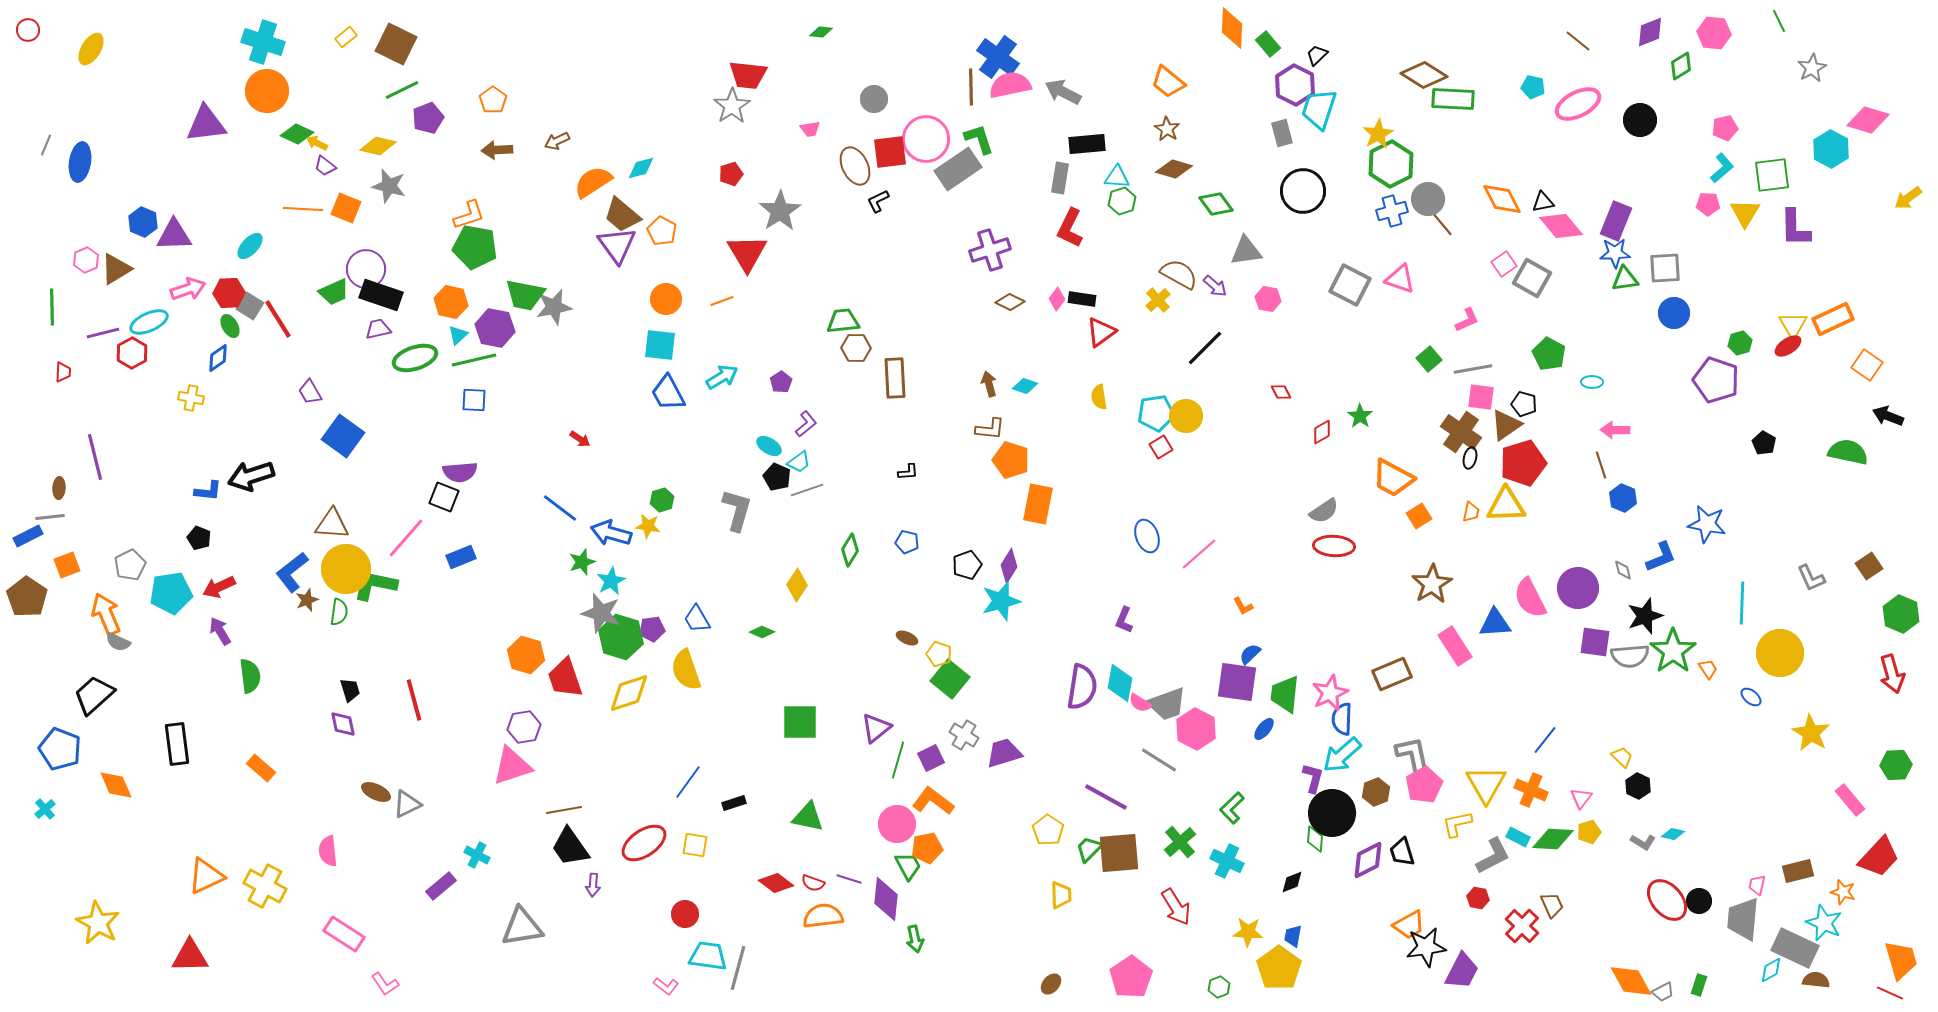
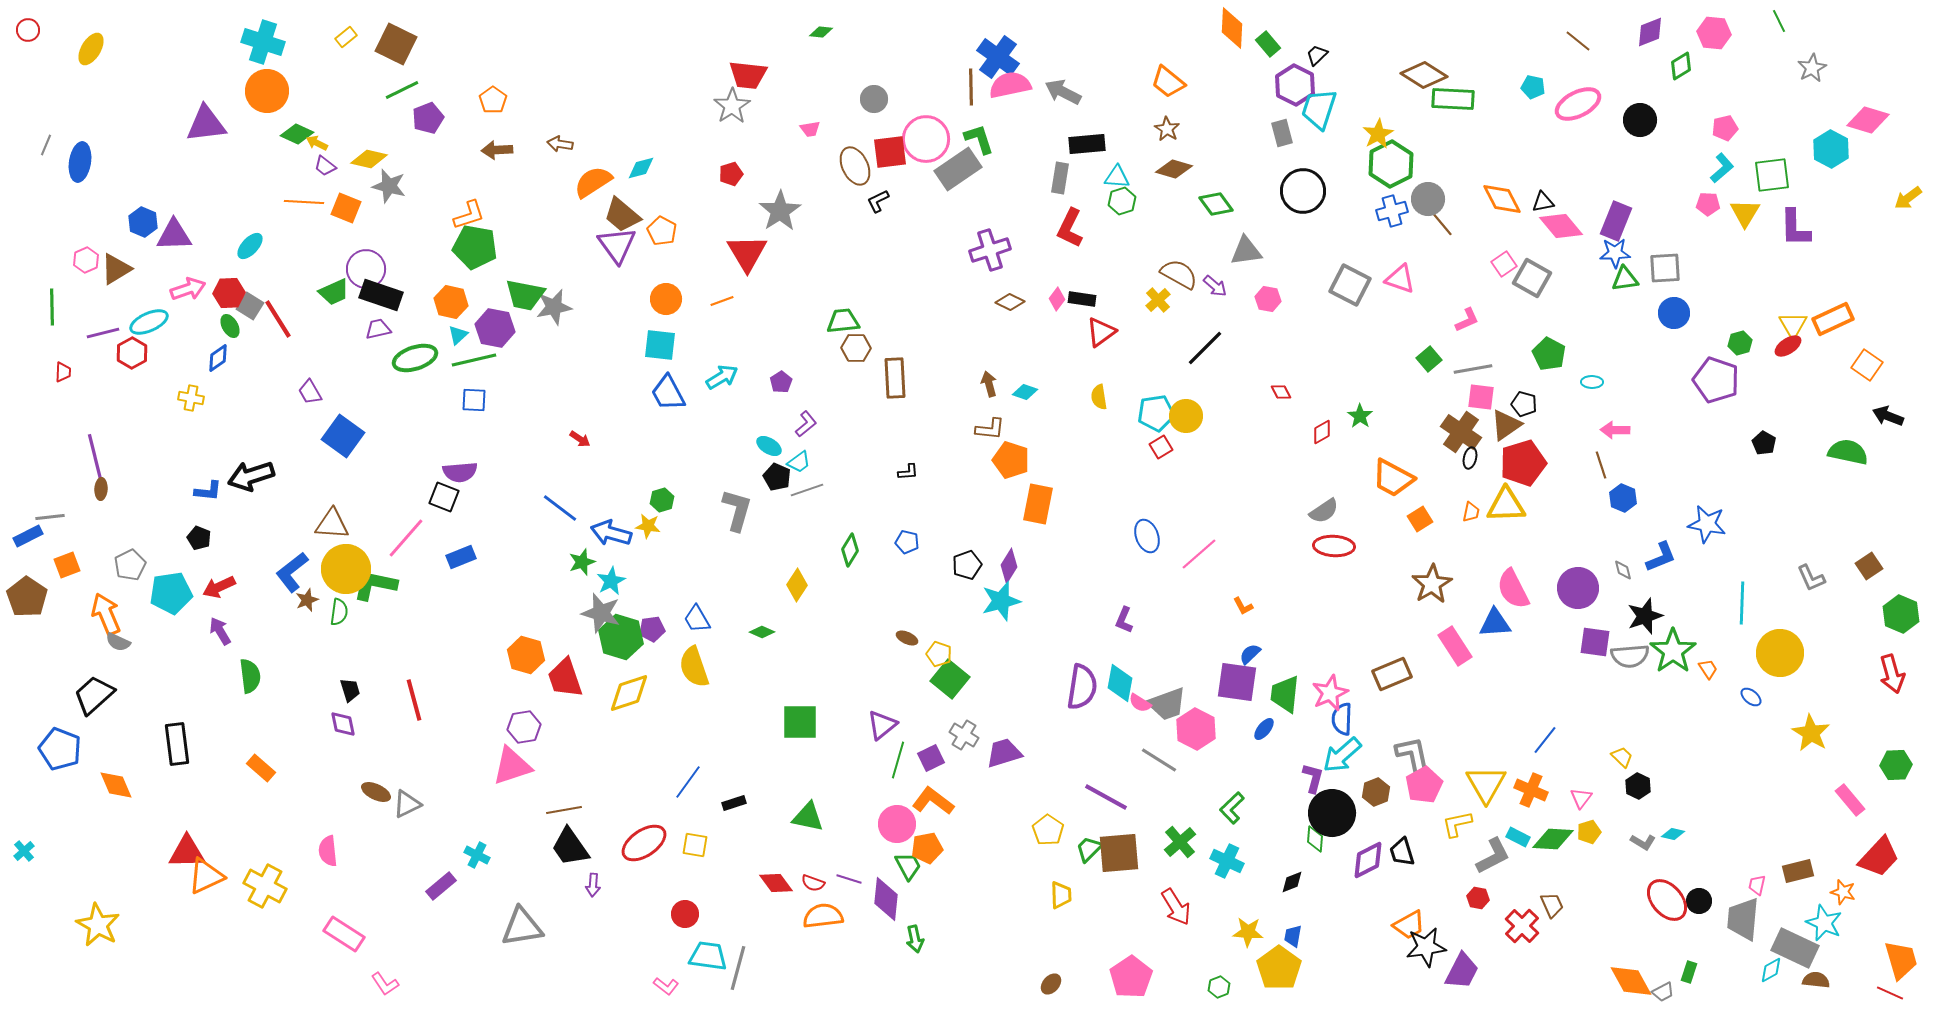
brown arrow at (557, 141): moved 3 px right, 3 px down; rotated 35 degrees clockwise
yellow diamond at (378, 146): moved 9 px left, 13 px down
orange line at (303, 209): moved 1 px right, 7 px up
cyan diamond at (1025, 386): moved 6 px down
brown ellipse at (59, 488): moved 42 px right, 1 px down
orange square at (1419, 516): moved 1 px right, 3 px down
pink semicircle at (1530, 598): moved 17 px left, 9 px up
yellow semicircle at (686, 670): moved 8 px right, 3 px up
purple triangle at (876, 728): moved 6 px right, 3 px up
cyan cross at (45, 809): moved 21 px left, 42 px down
red diamond at (776, 883): rotated 16 degrees clockwise
yellow star at (98, 923): moved 2 px down
red triangle at (190, 956): moved 3 px left, 104 px up
green rectangle at (1699, 985): moved 10 px left, 13 px up
